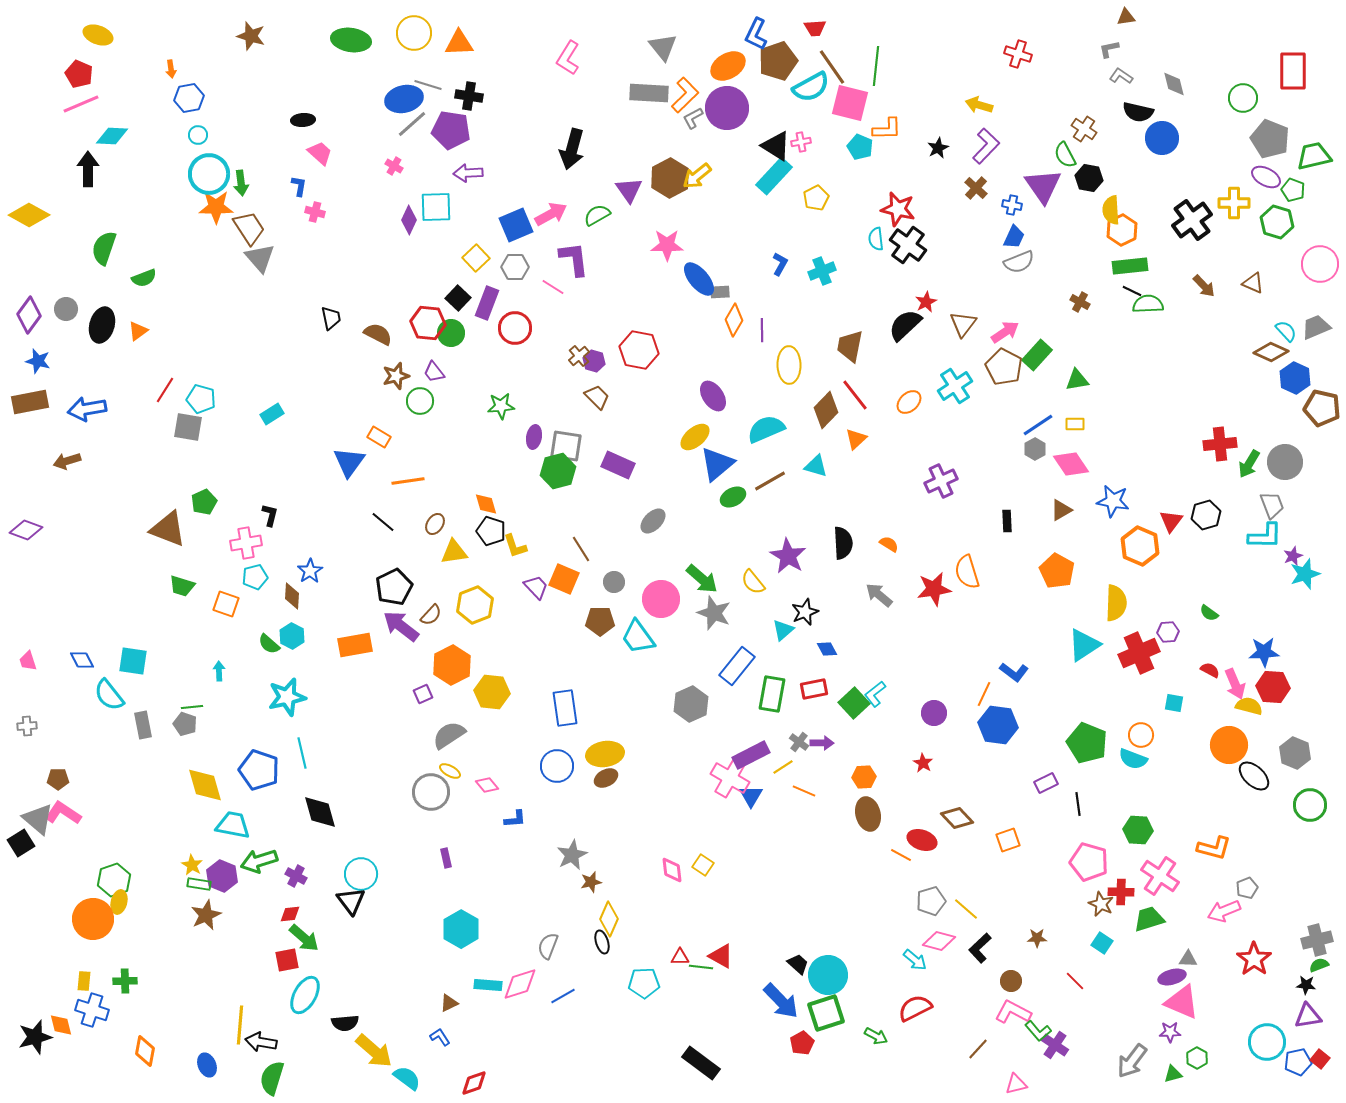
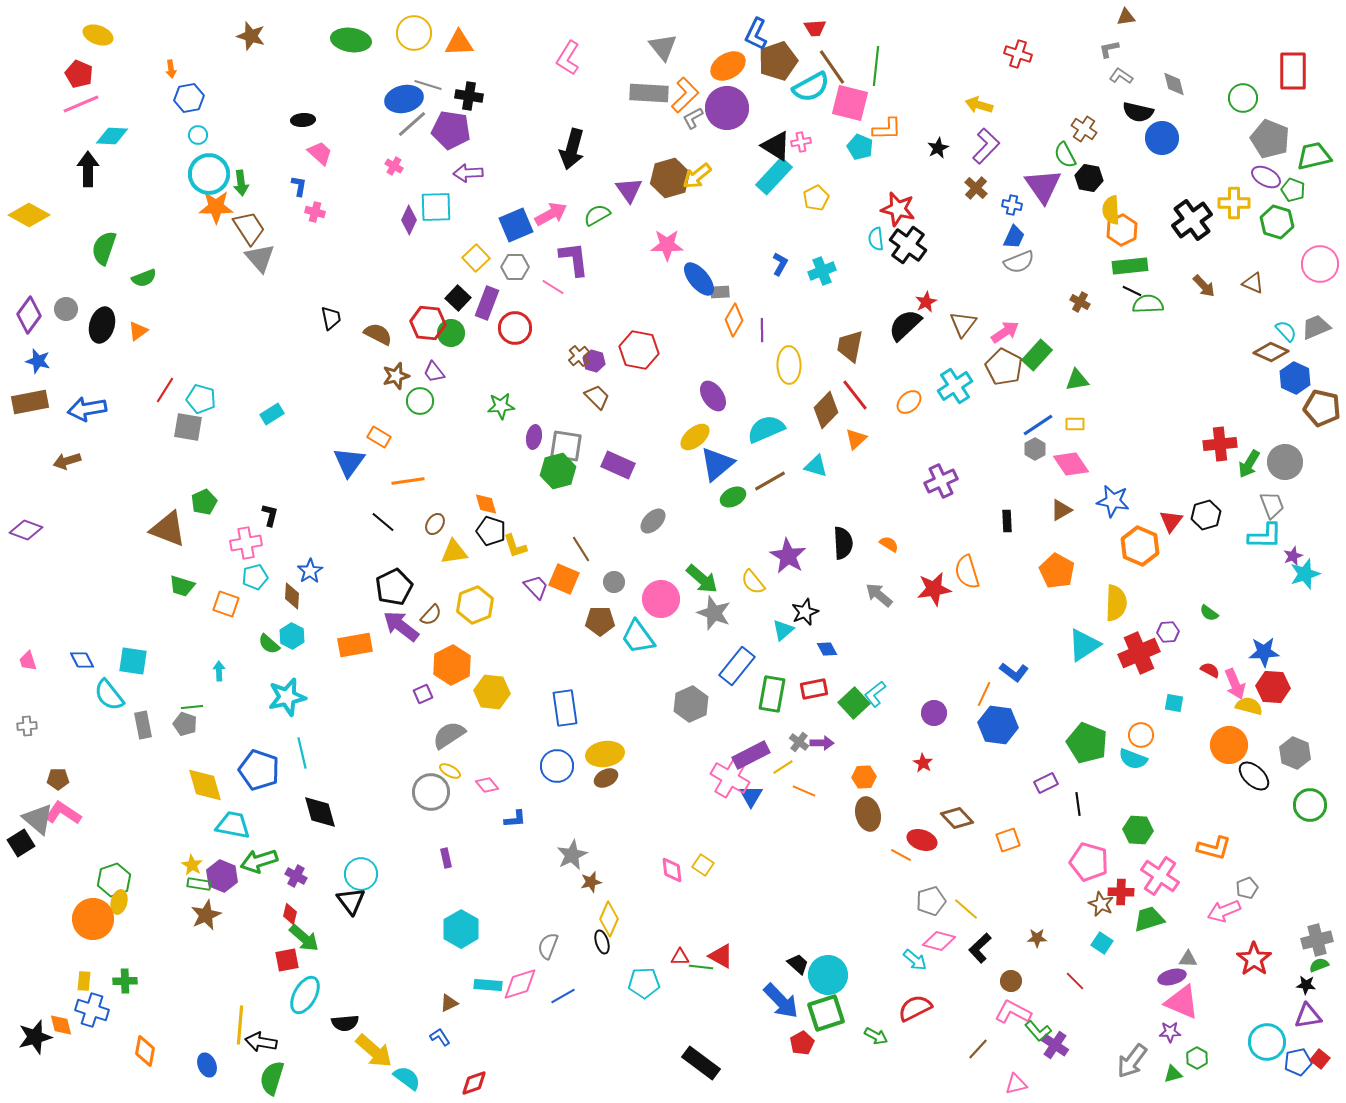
brown hexagon at (670, 178): rotated 12 degrees clockwise
red diamond at (290, 914): rotated 70 degrees counterclockwise
